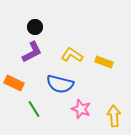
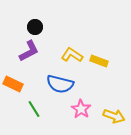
purple L-shape: moved 3 px left, 1 px up
yellow rectangle: moved 5 px left, 1 px up
orange rectangle: moved 1 px left, 1 px down
pink star: rotated 12 degrees clockwise
yellow arrow: rotated 115 degrees clockwise
